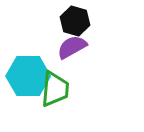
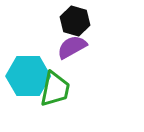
green trapezoid: rotated 6 degrees clockwise
